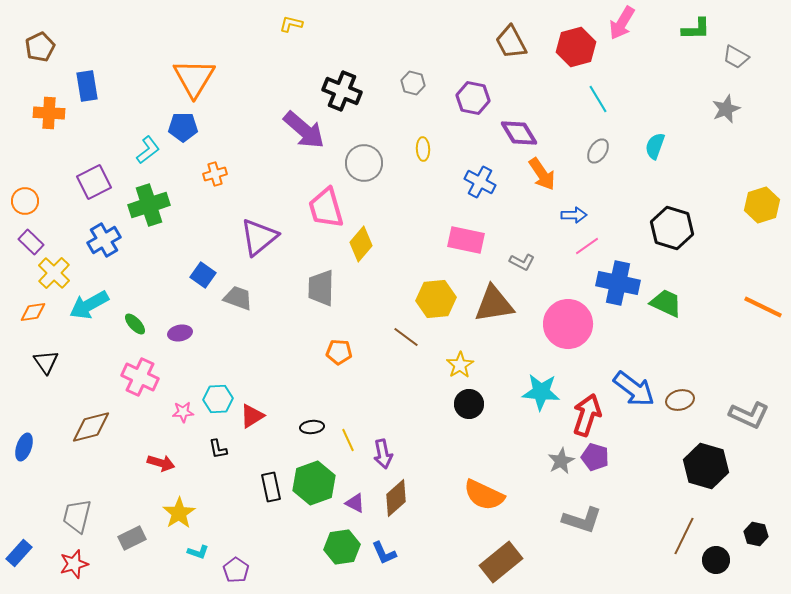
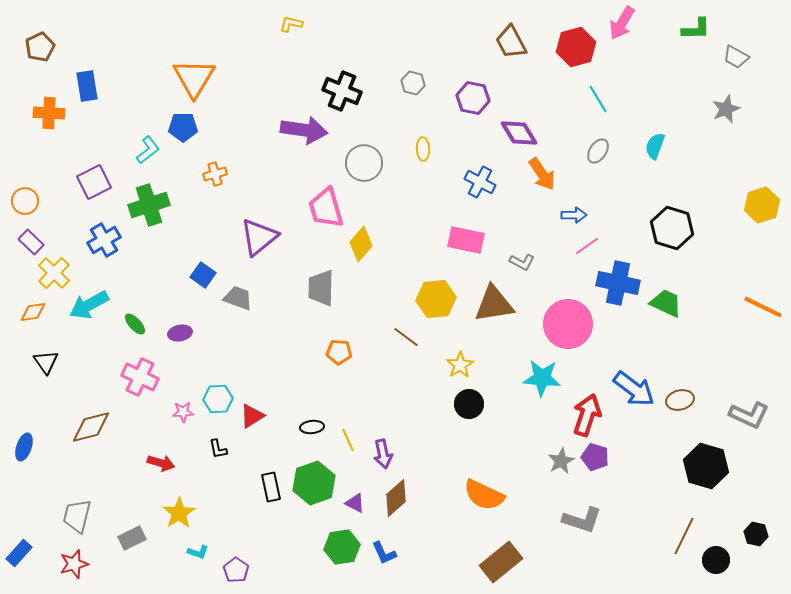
purple arrow at (304, 130): rotated 33 degrees counterclockwise
cyan star at (541, 392): moved 1 px right, 14 px up
